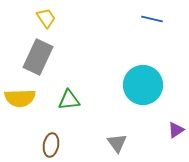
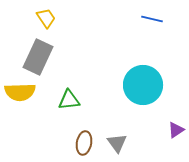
yellow semicircle: moved 6 px up
brown ellipse: moved 33 px right, 2 px up
